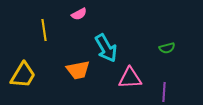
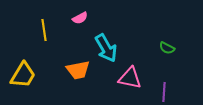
pink semicircle: moved 1 px right, 4 px down
green semicircle: rotated 42 degrees clockwise
pink triangle: rotated 15 degrees clockwise
